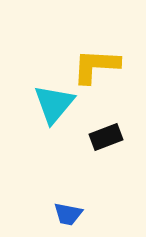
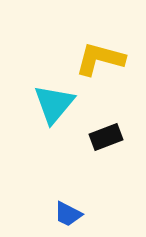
yellow L-shape: moved 4 px right, 7 px up; rotated 12 degrees clockwise
blue trapezoid: rotated 16 degrees clockwise
